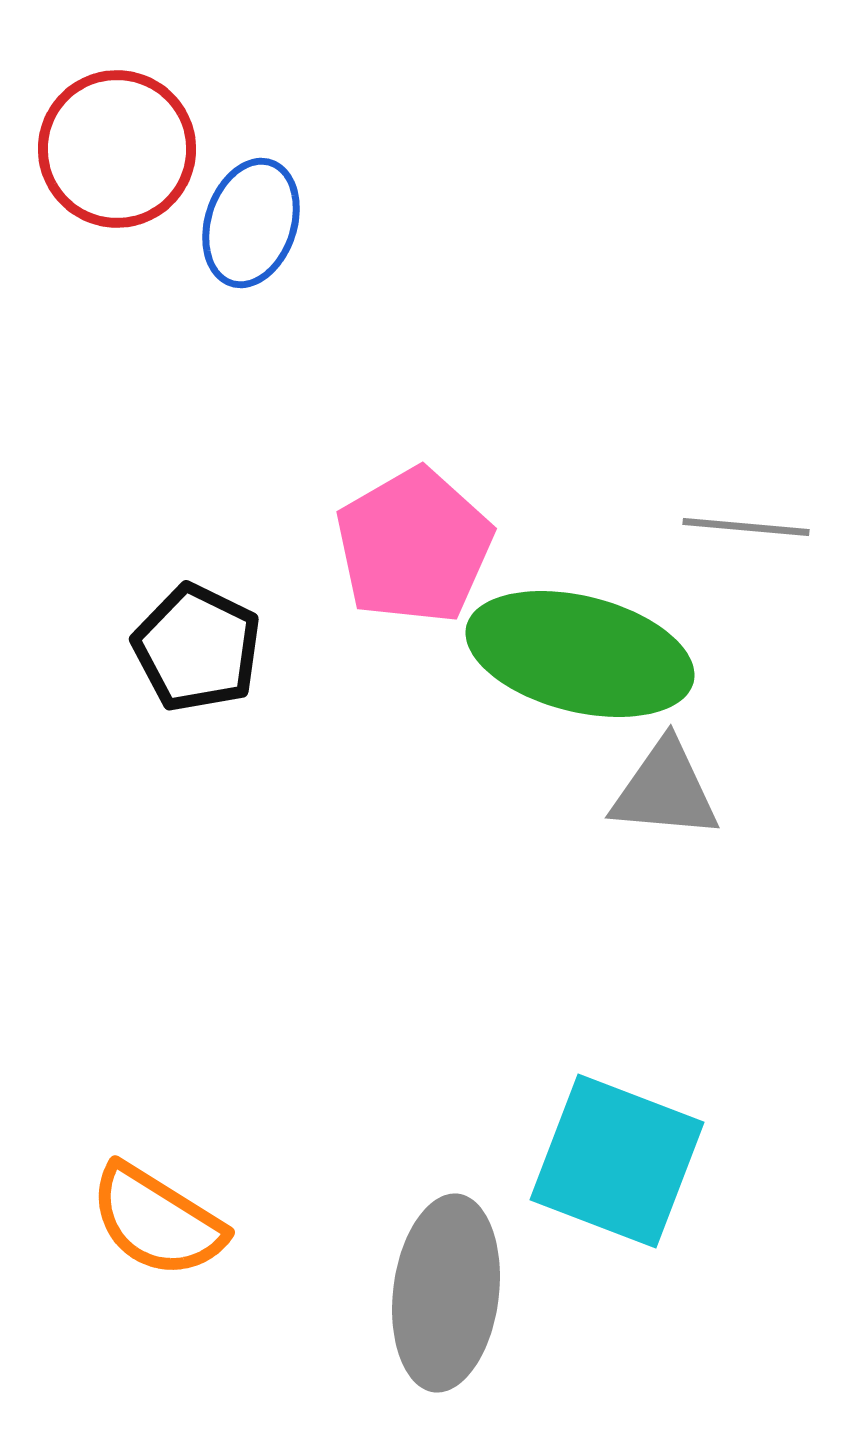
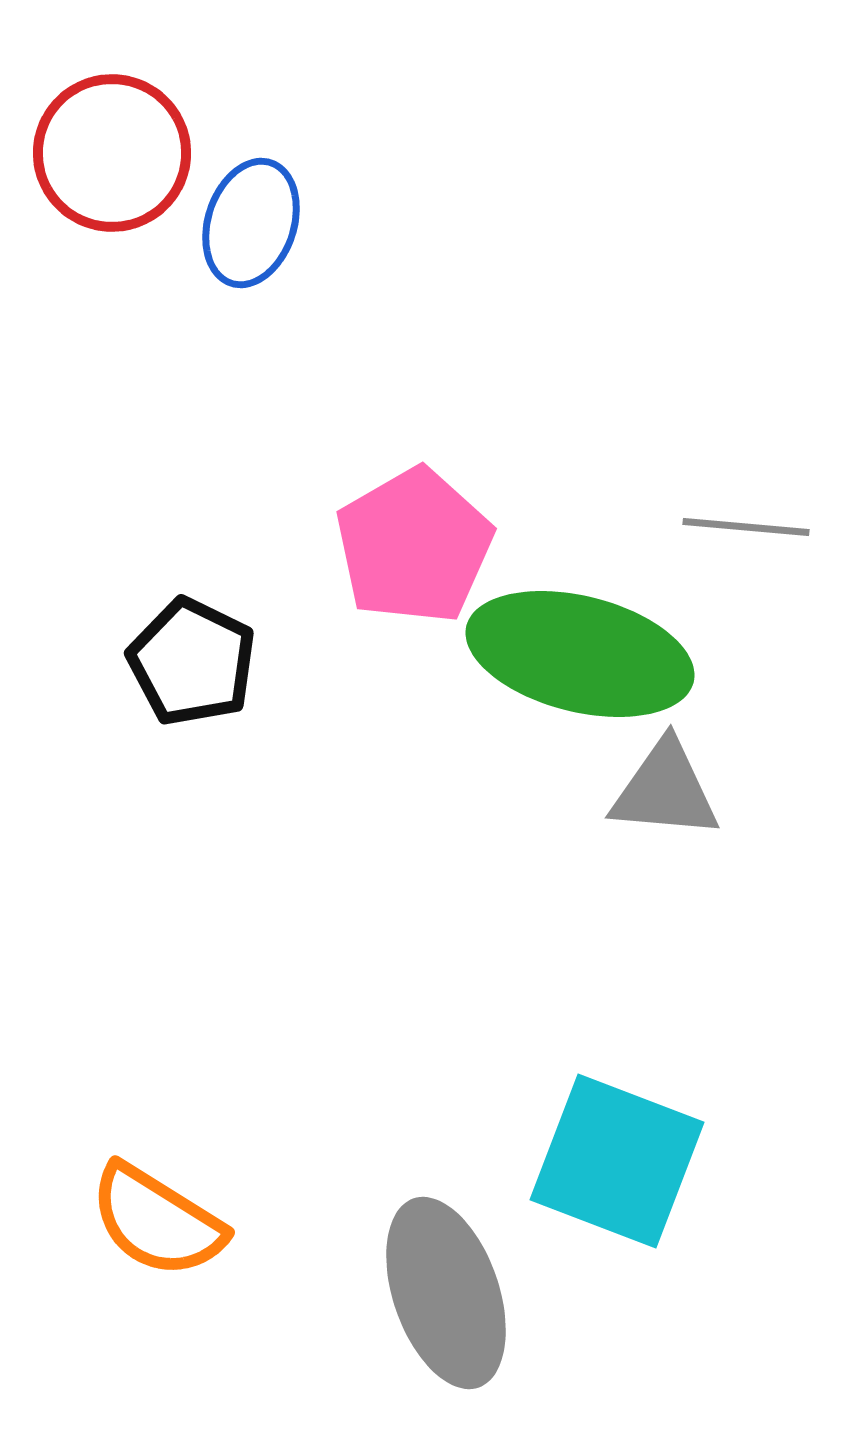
red circle: moved 5 px left, 4 px down
black pentagon: moved 5 px left, 14 px down
gray ellipse: rotated 26 degrees counterclockwise
